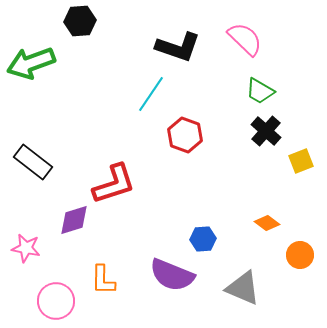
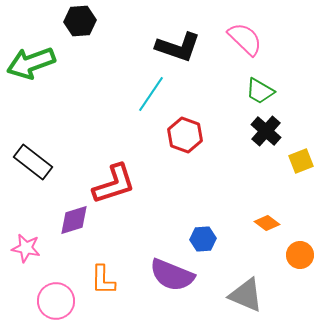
gray triangle: moved 3 px right, 7 px down
